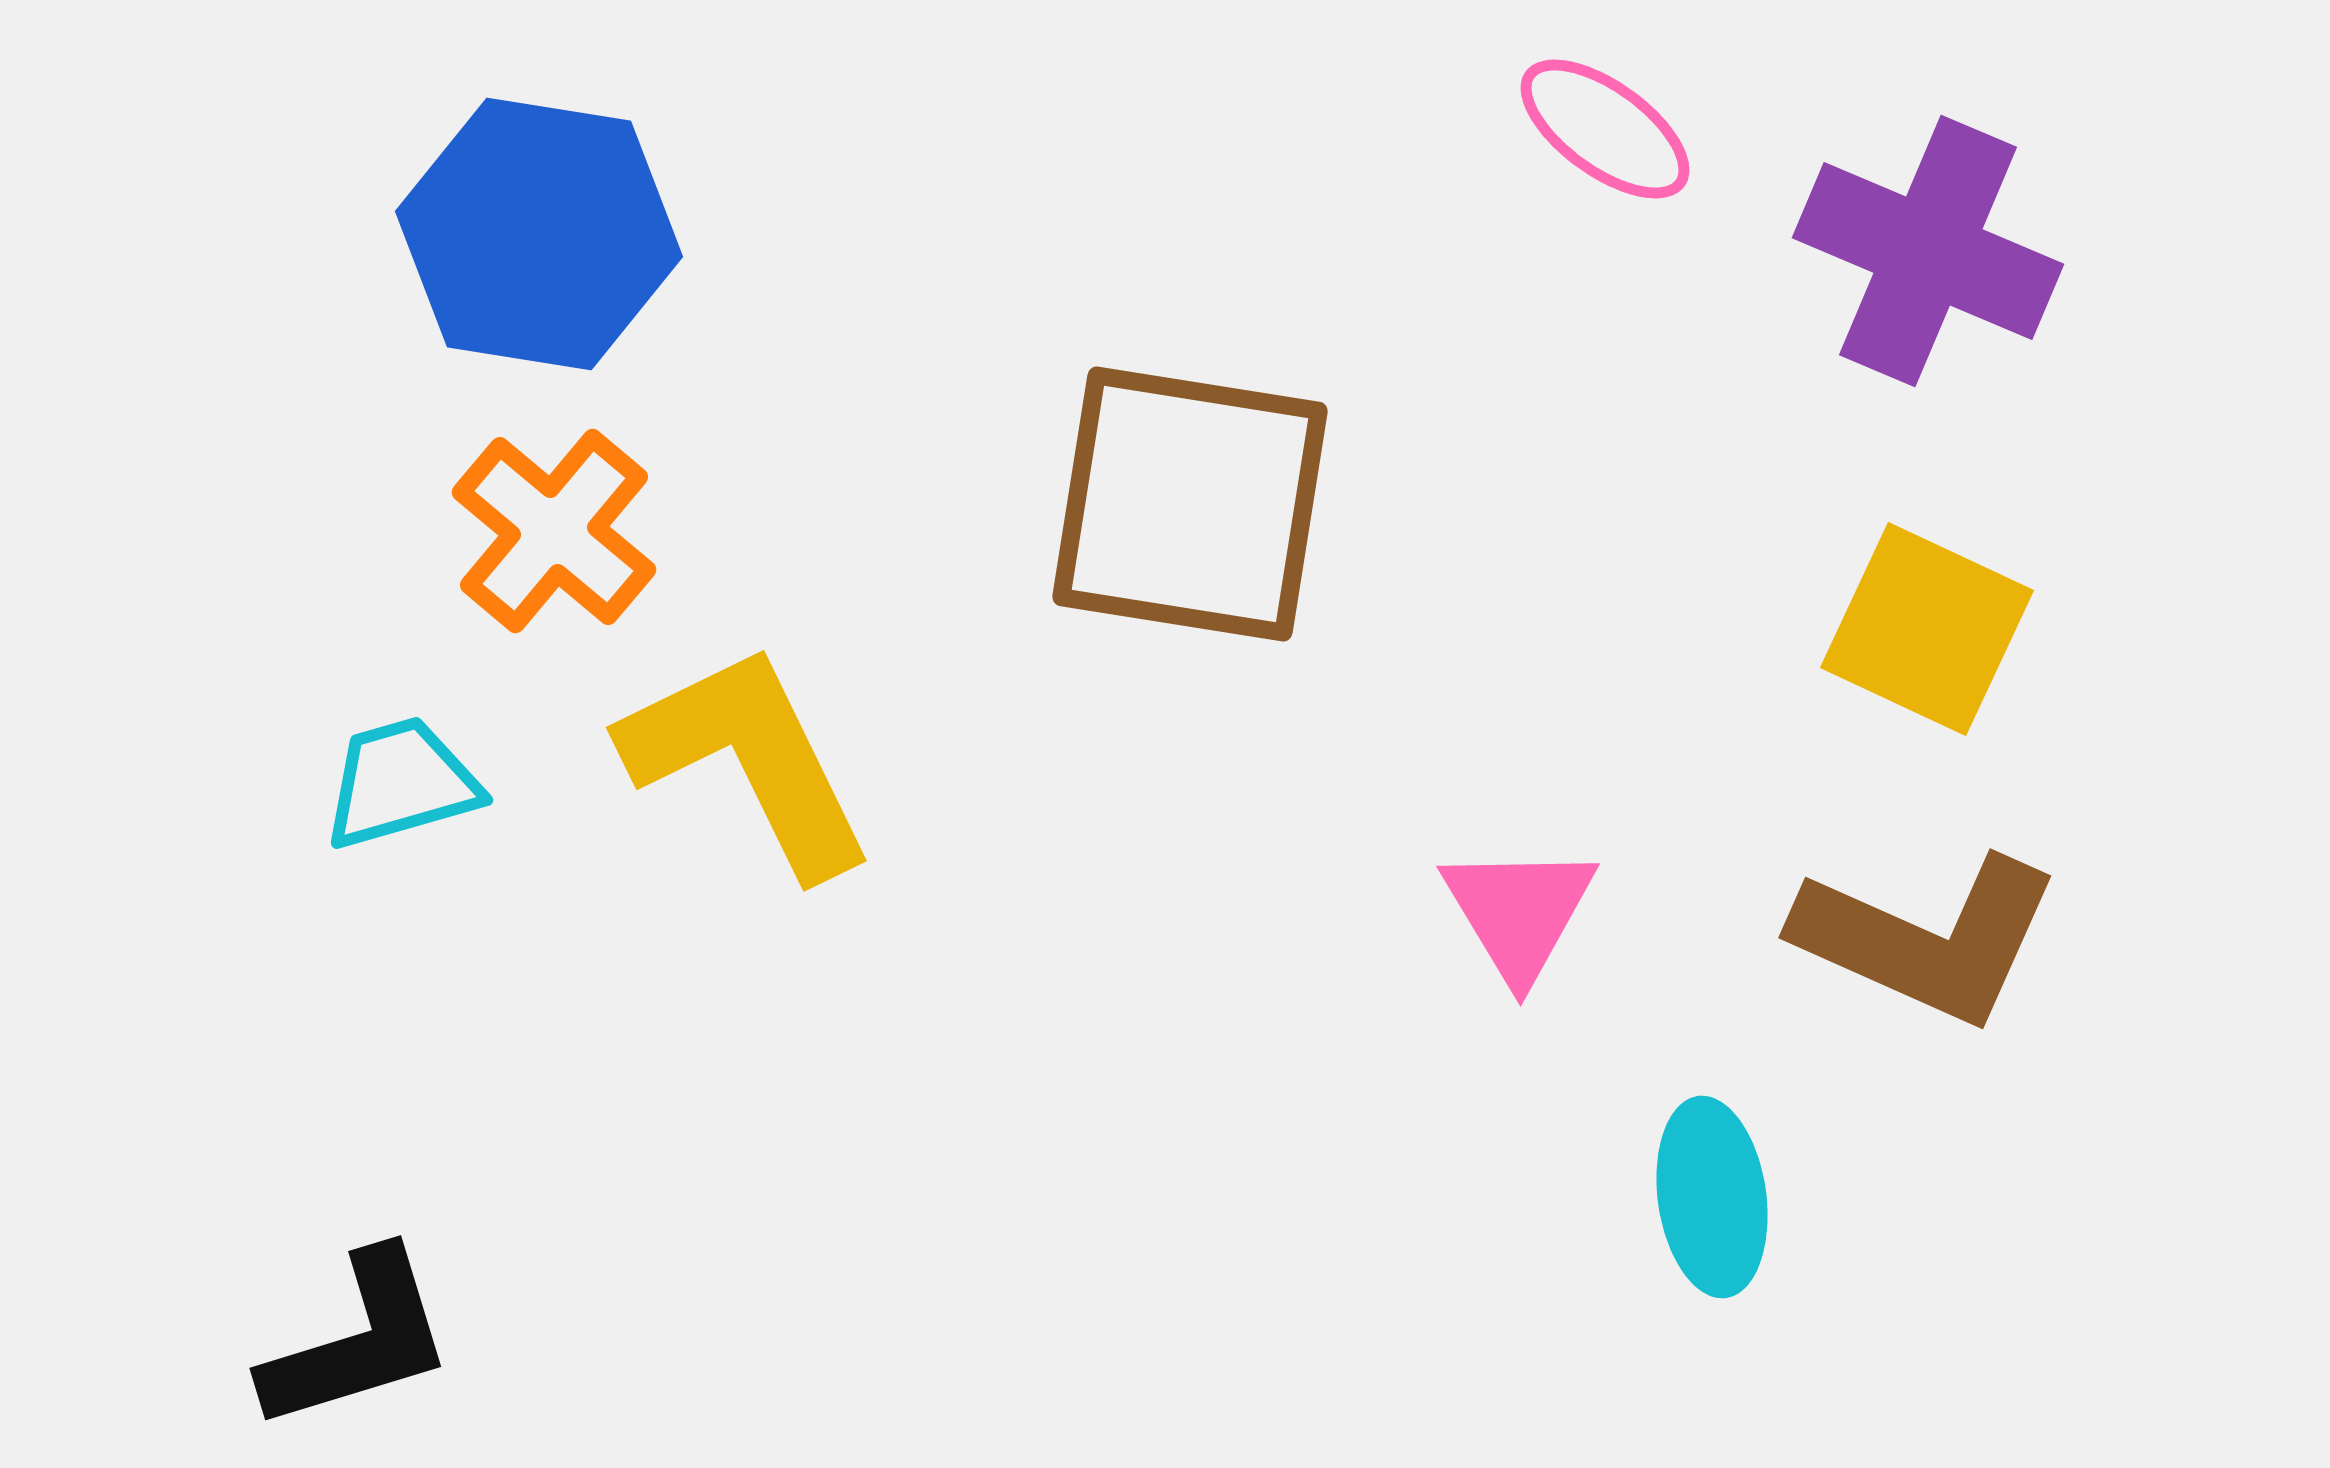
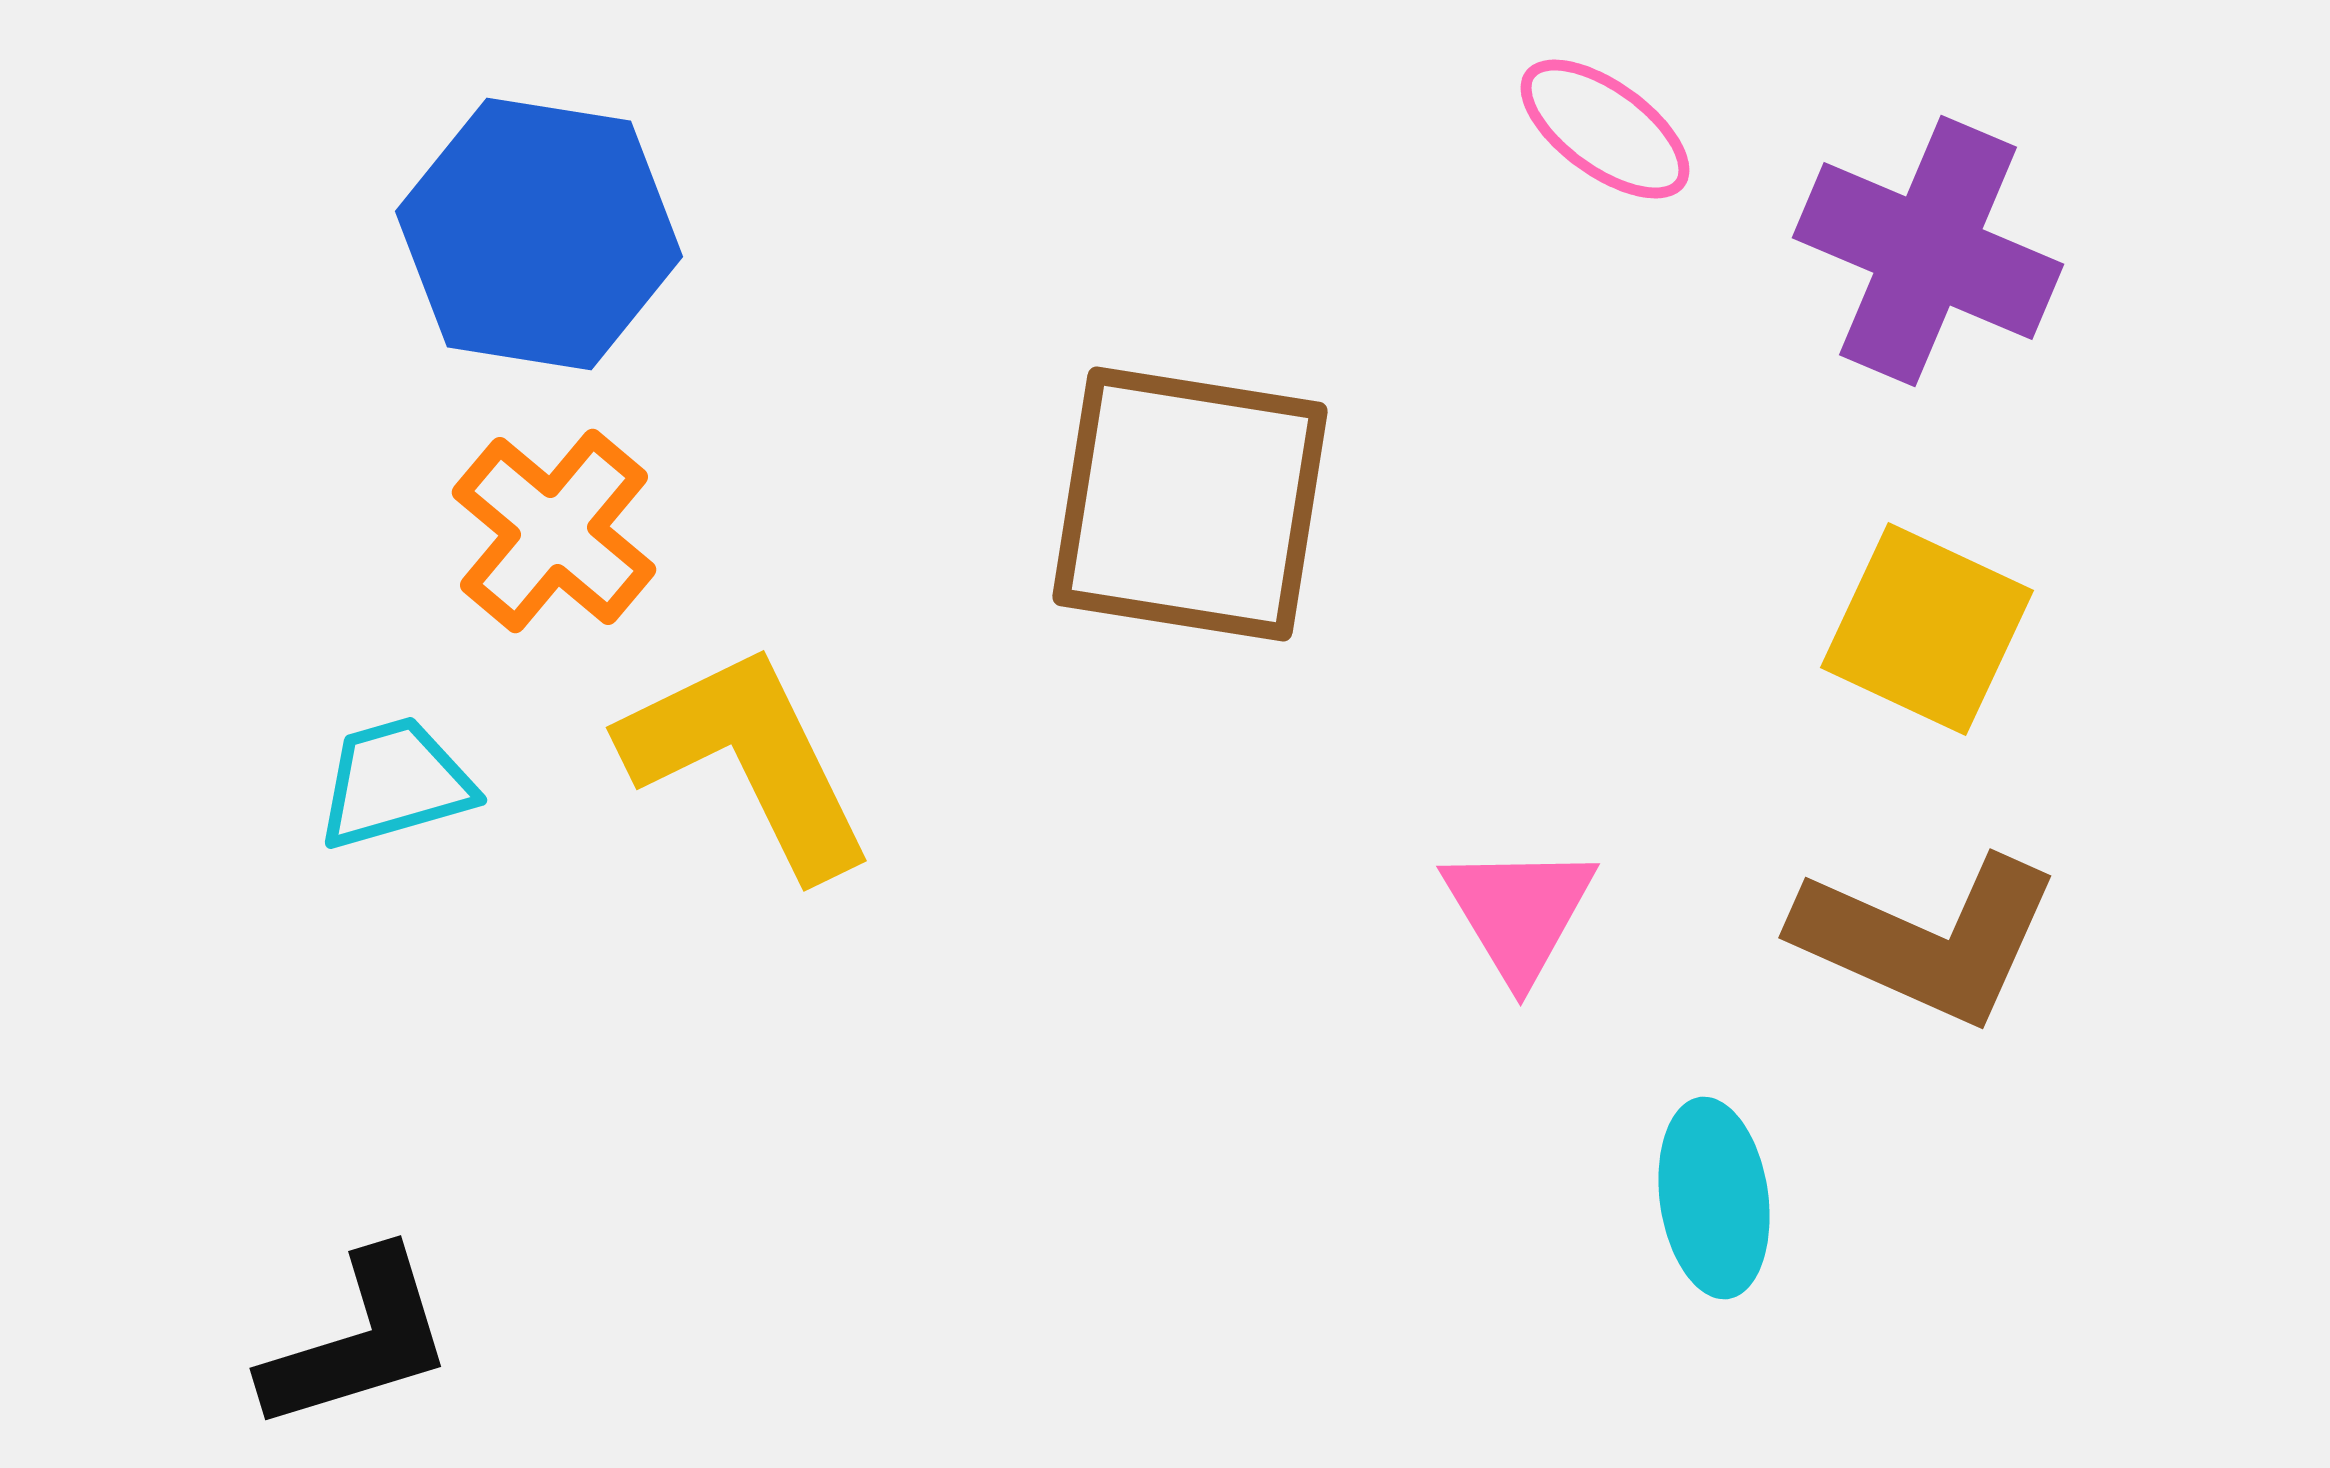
cyan trapezoid: moved 6 px left
cyan ellipse: moved 2 px right, 1 px down
